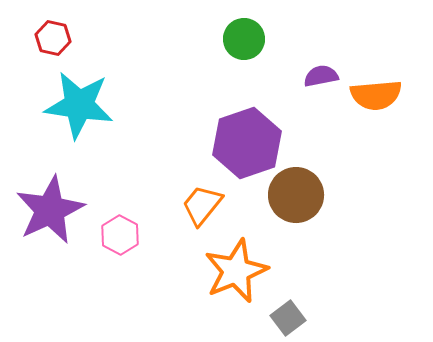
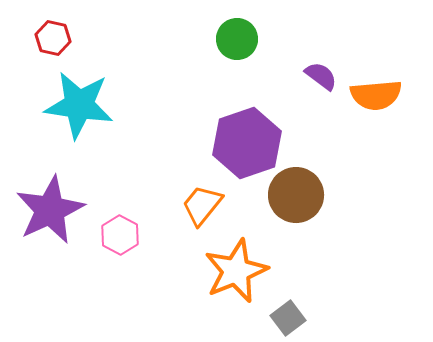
green circle: moved 7 px left
purple semicircle: rotated 48 degrees clockwise
